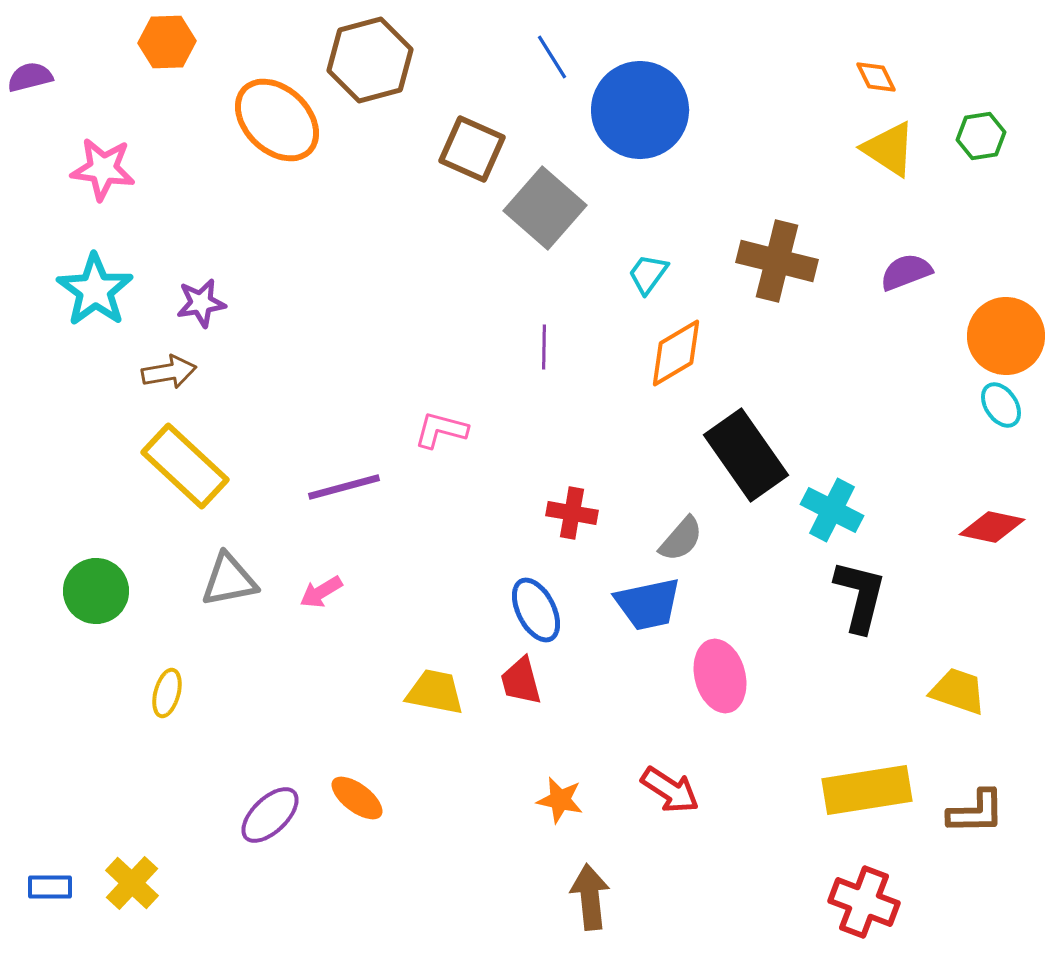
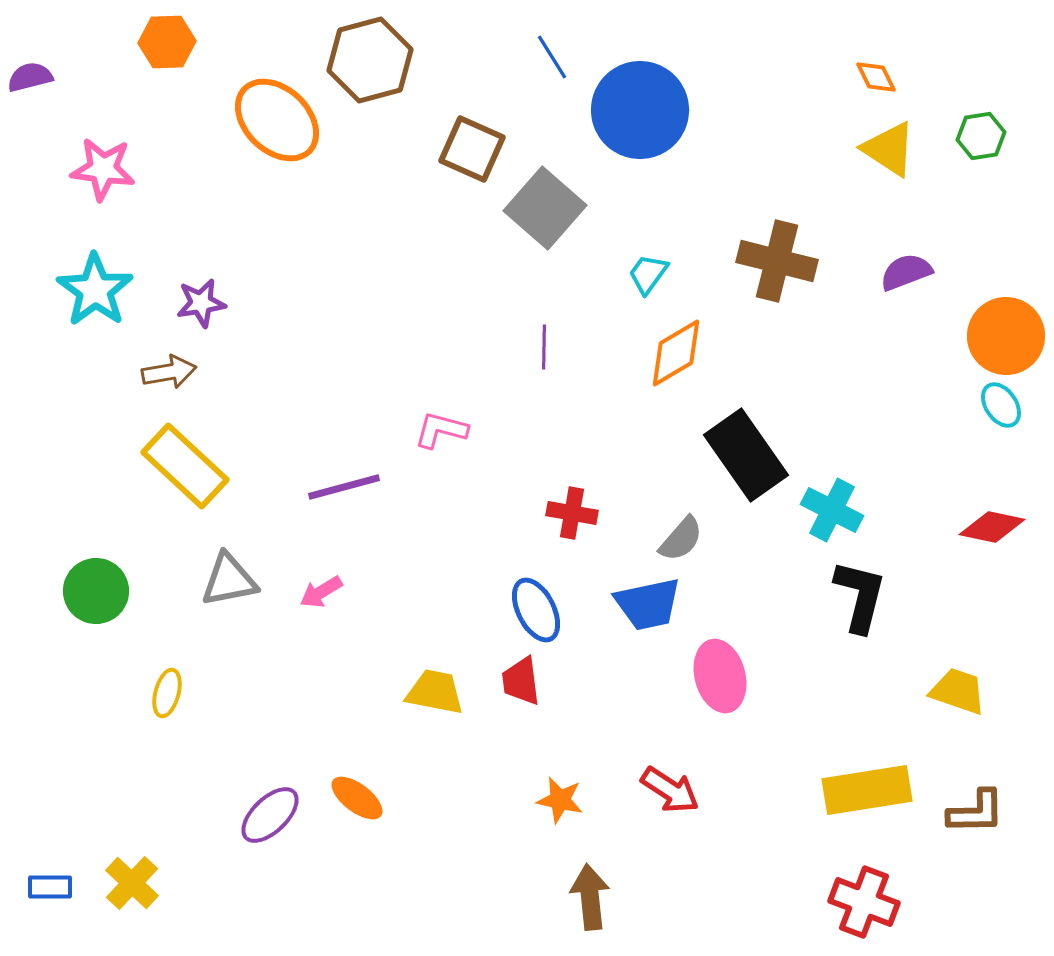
red trapezoid at (521, 681): rotated 8 degrees clockwise
